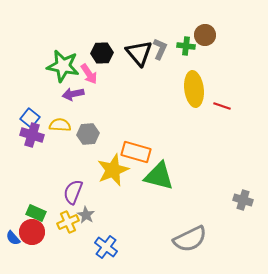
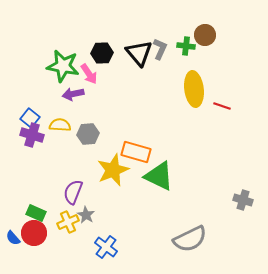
green triangle: rotated 12 degrees clockwise
red circle: moved 2 px right, 1 px down
